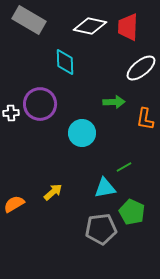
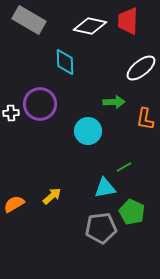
red trapezoid: moved 6 px up
cyan circle: moved 6 px right, 2 px up
yellow arrow: moved 1 px left, 4 px down
gray pentagon: moved 1 px up
